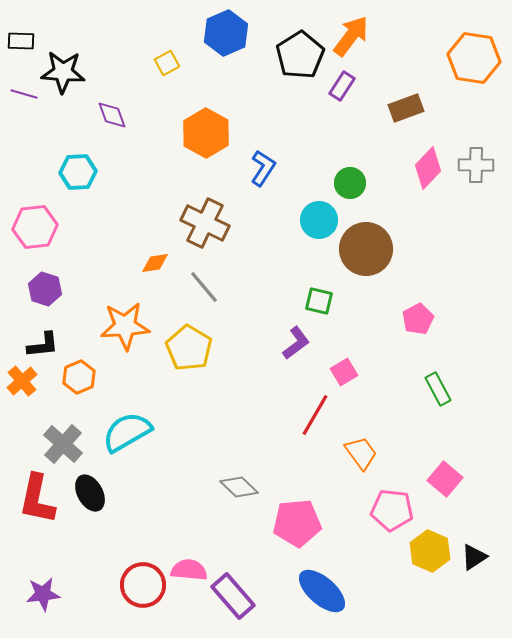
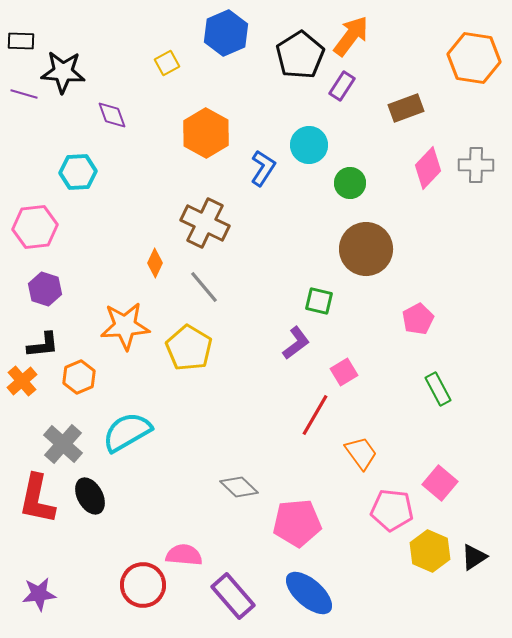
cyan circle at (319, 220): moved 10 px left, 75 px up
orange diamond at (155, 263): rotated 56 degrees counterclockwise
pink square at (445, 479): moved 5 px left, 4 px down
black ellipse at (90, 493): moved 3 px down
pink semicircle at (189, 570): moved 5 px left, 15 px up
blue ellipse at (322, 591): moved 13 px left, 2 px down
purple star at (43, 594): moved 4 px left
